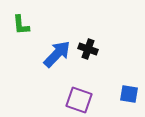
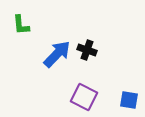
black cross: moved 1 px left, 1 px down
blue square: moved 6 px down
purple square: moved 5 px right, 3 px up; rotated 8 degrees clockwise
